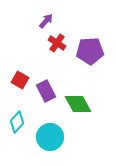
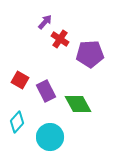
purple arrow: moved 1 px left, 1 px down
red cross: moved 3 px right, 4 px up
purple pentagon: moved 3 px down
